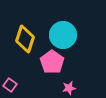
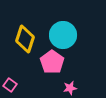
pink star: moved 1 px right
